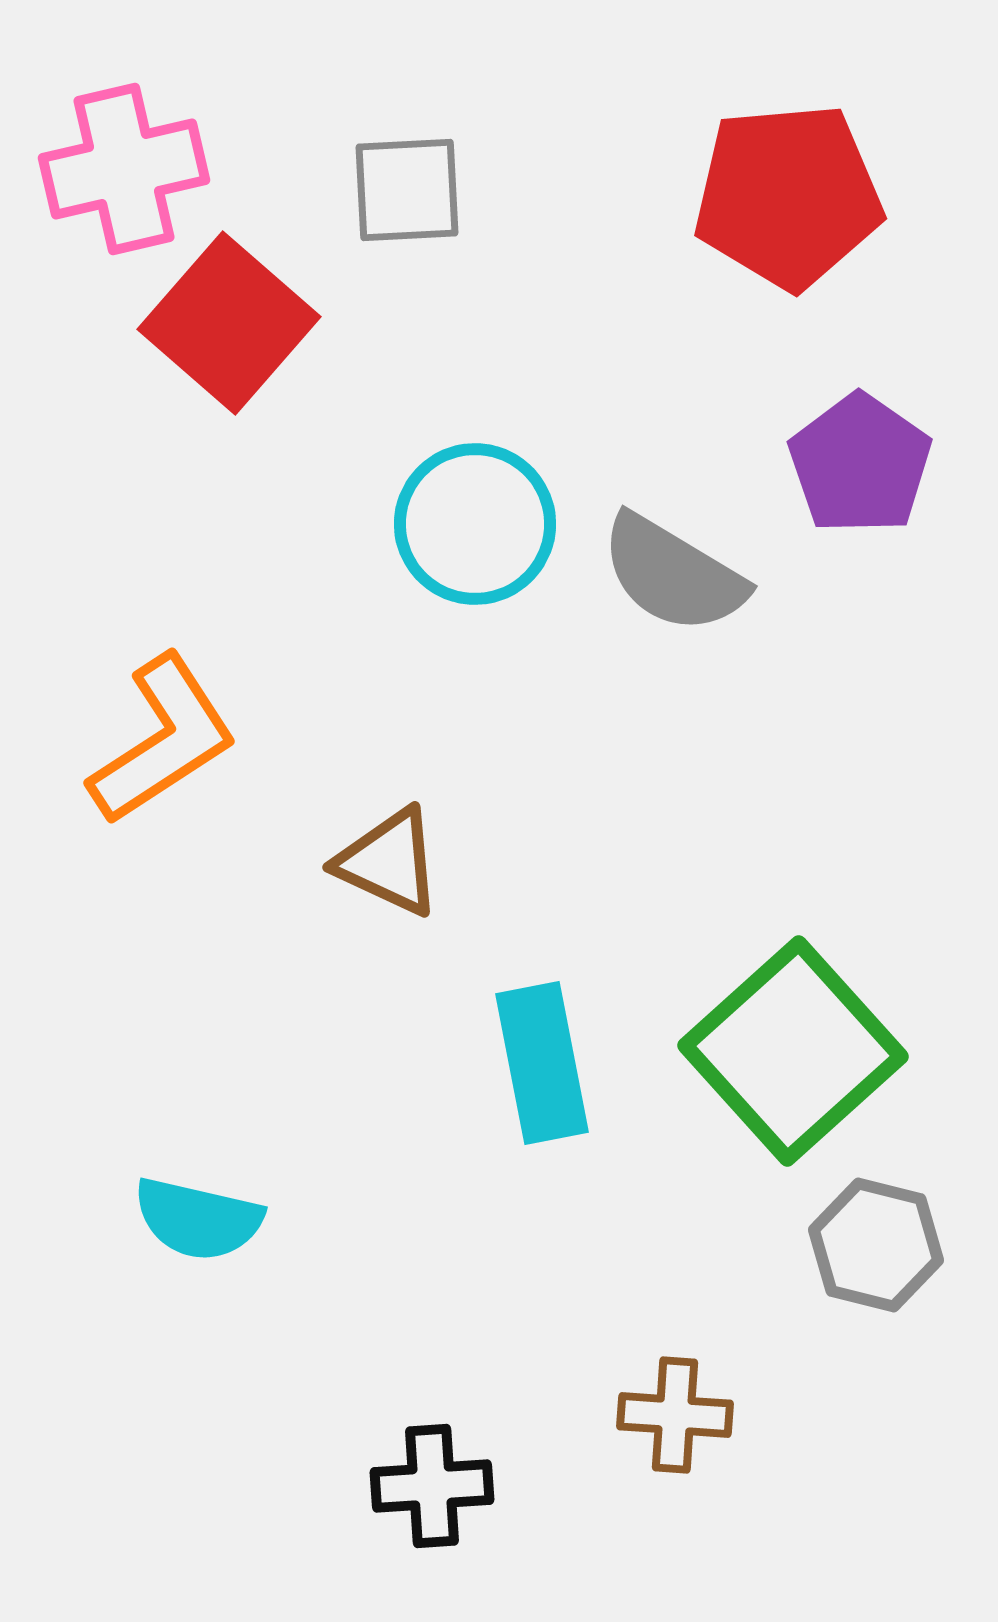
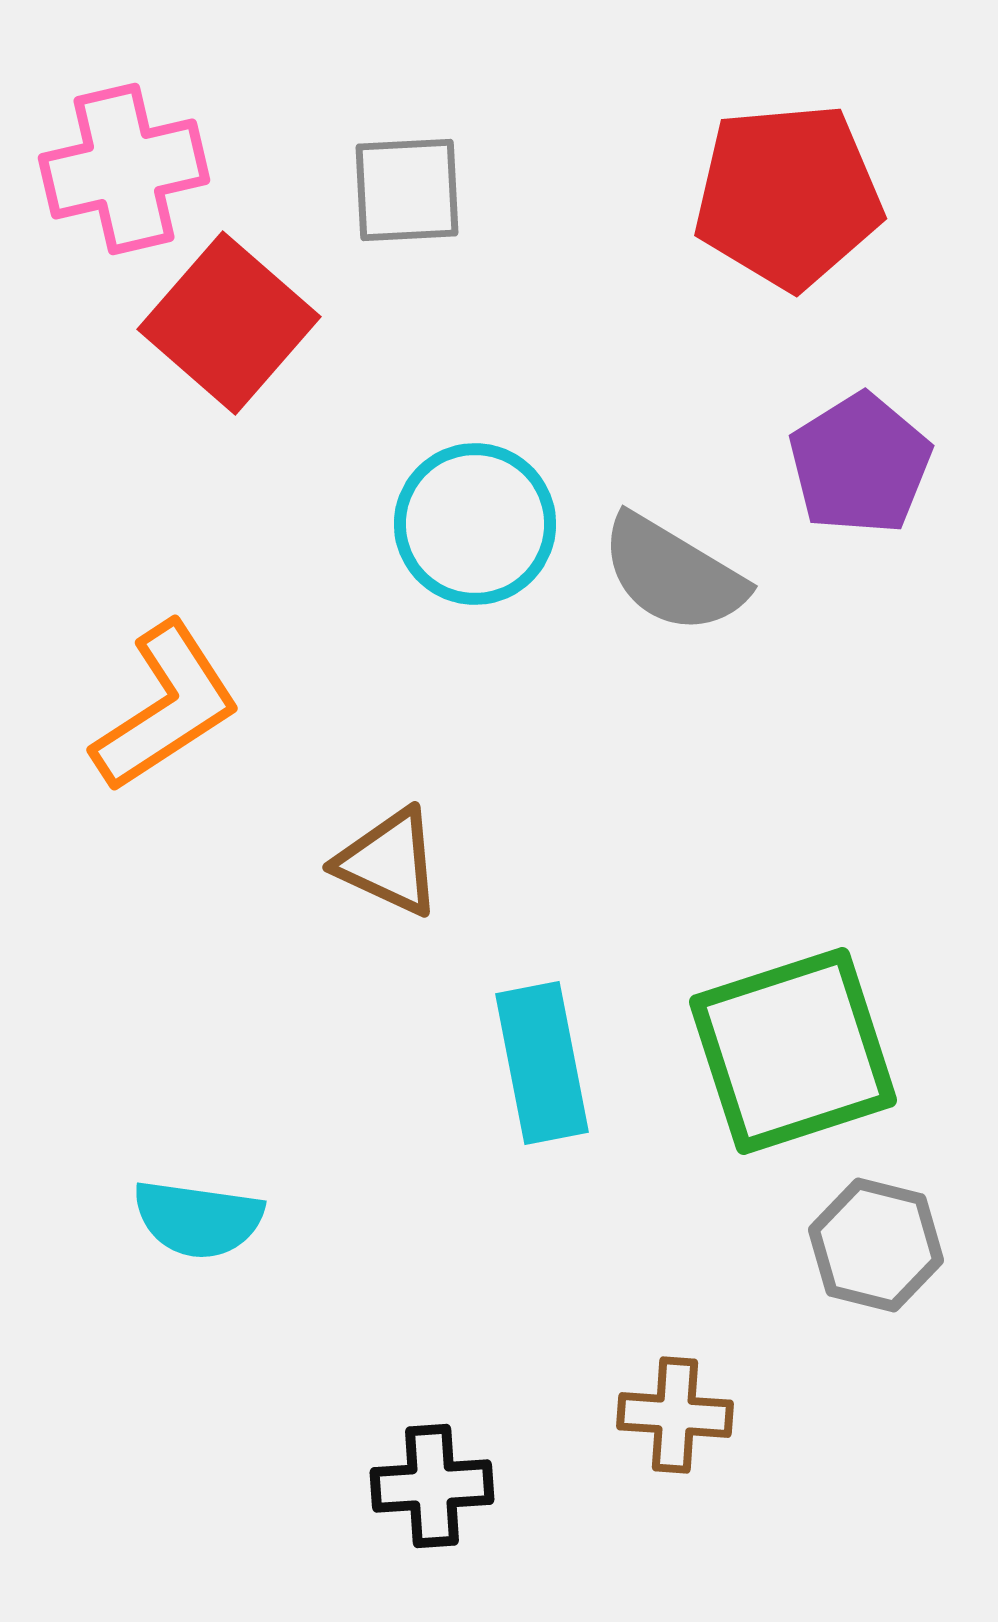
purple pentagon: rotated 5 degrees clockwise
orange L-shape: moved 3 px right, 33 px up
green square: rotated 24 degrees clockwise
cyan semicircle: rotated 5 degrees counterclockwise
